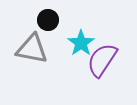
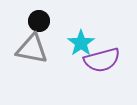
black circle: moved 9 px left, 1 px down
purple semicircle: rotated 138 degrees counterclockwise
